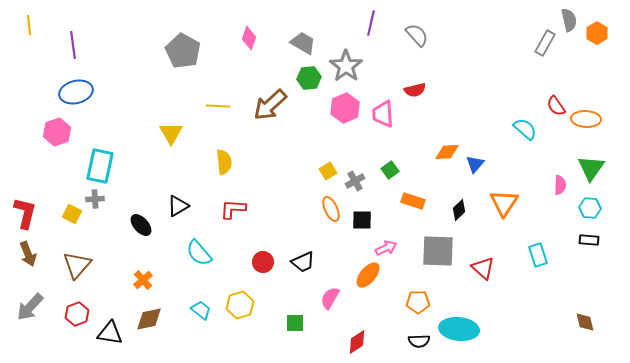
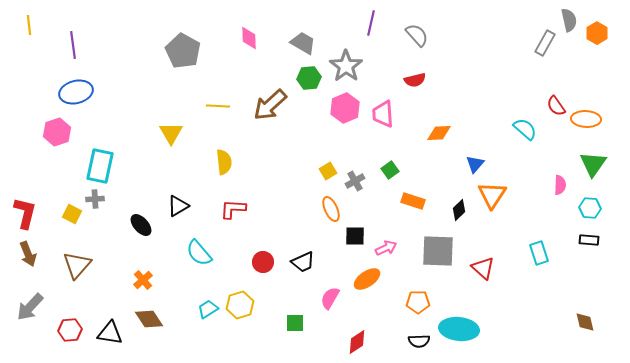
pink diamond at (249, 38): rotated 20 degrees counterclockwise
red semicircle at (415, 90): moved 10 px up
orange diamond at (447, 152): moved 8 px left, 19 px up
green triangle at (591, 168): moved 2 px right, 4 px up
orange triangle at (504, 203): moved 12 px left, 8 px up
black square at (362, 220): moved 7 px left, 16 px down
cyan rectangle at (538, 255): moved 1 px right, 2 px up
orange ellipse at (368, 275): moved 1 px left, 4 px down; rotated 16 degrees clockwise
cyan trapezoid at (201, 310): moved 7 px right, 1 px up; rotated 70 degrees counterclockwise
red hexagon at (77, 314): moved 7 px left, 16 px down; rotated 15 degrees clockwise
brown diamond at (149, 319): rotated 68 degrees clockwise
